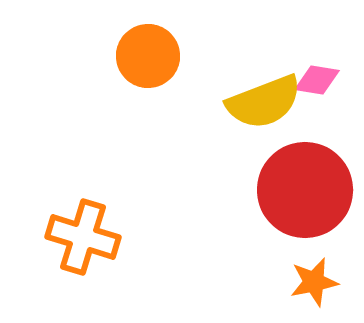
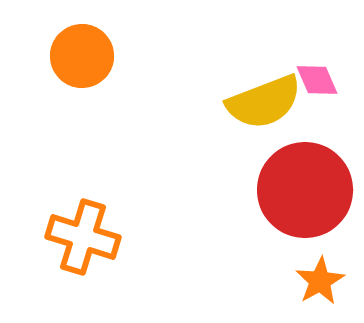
orange circle: moved 66 px left
pink diamond: rotated 57 degrees clockwise
orange star: moved 6 px right, 1 px up; rotated 18 degrees counterclockwise
